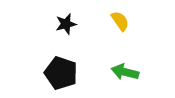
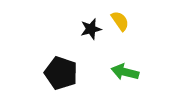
black star: moved 25 px right, 5 px down
